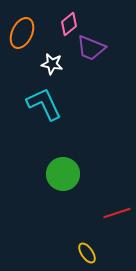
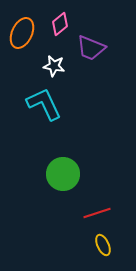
pink diamond: moved 9 px left
white star: moved 2 px right, 2 px down
red line: moved 20 px left
yellow ellipse: moved 16 px right, 8 px up; rotated 10 degrees clockwise
